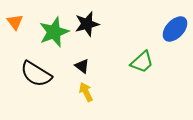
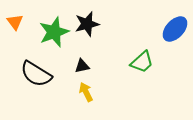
black triangle: rotated 49 degrees counterclockwise
